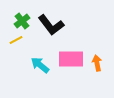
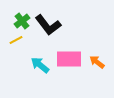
black L-shape: moved 3 px left
pink rectangle: moved 2 px left
orange arrow: moved 1 px up; rotated 42 degrees counterclockwise
